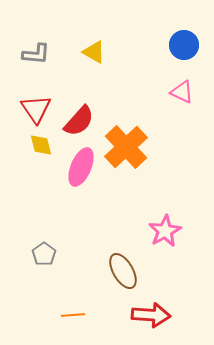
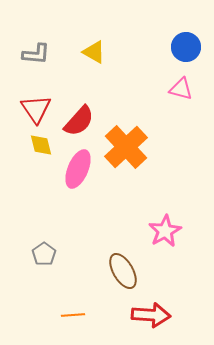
blue circle: moved 2 px right, 2 px down
pink triangle: moved 1 px left, 3 px up; rotated 10 degrees counterclockwise
pink ellipse: moved 3 px left, 2 px down
